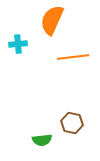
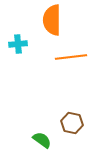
orange semicircle: rotated 24 degrees counterclockwise
orange line: moved 2 px left
green semicircle: rotated 138 degrees counterclockwise
